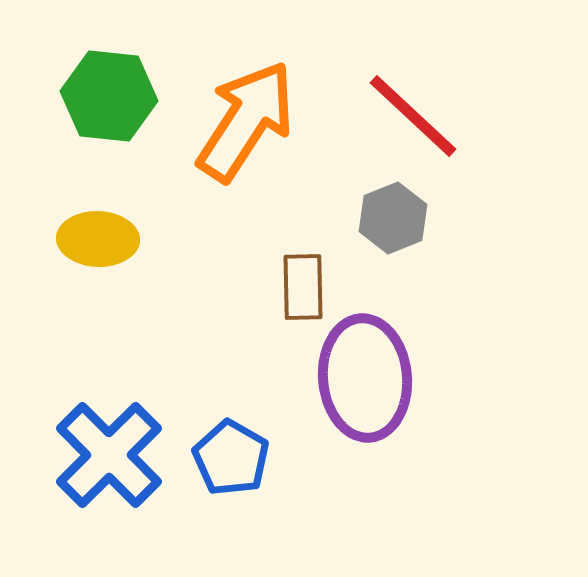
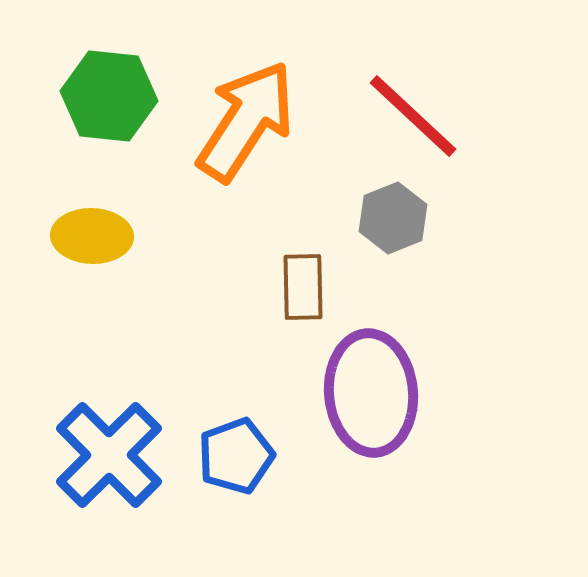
yellow ellipse: moved 6 px left, 3 px up
purple ellipse: moved 6 px right, 15 px down
blue pentagon: moved 5 px right, 2 px up; rotated 22 degrees clockwise
